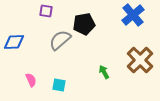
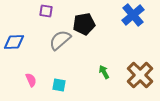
brown cross: moved 15 px down
